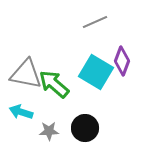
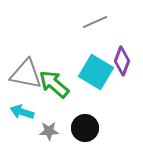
cyan arrow: moved 1 px right
